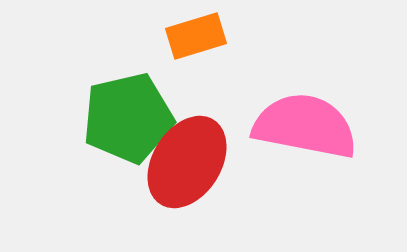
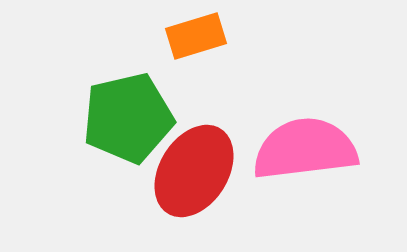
pink semicircle: moved 23 px down; rotated 18 degrees counterclockwise
red ellipse: moved 7 px right, 9 px down
